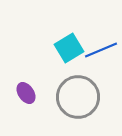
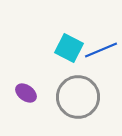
cyan square: rotated 32 degrees counterclockwise
purple ellipse: rotated 20 degrees counterclockwise
